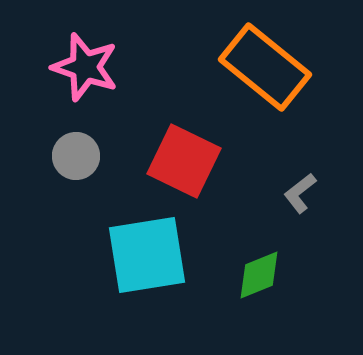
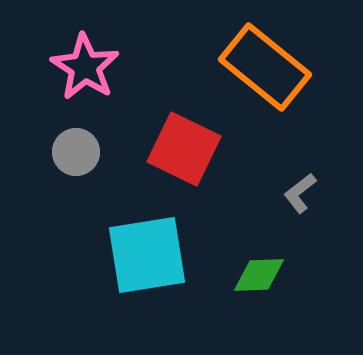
pink star: rotated 14 degrees clockwise
gray circle: moved 4 px up
red square: moved 12 px up
green diamond: rotated 20 degrees clockwise
